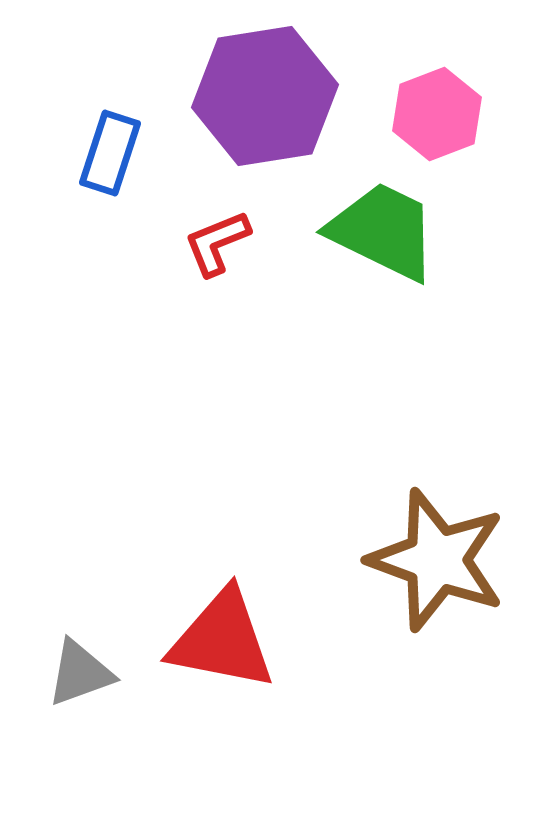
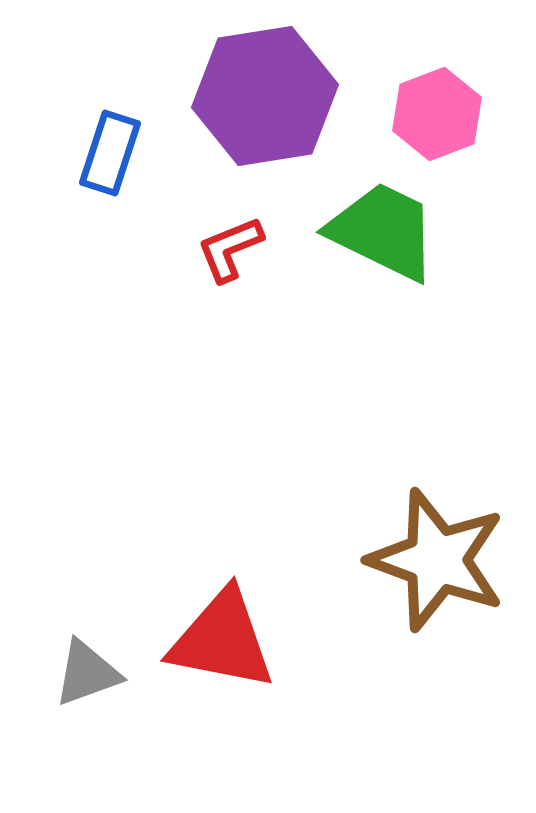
red L-shape: moved 13 px right, 6 px down
gray triangle: moved 7 px right
